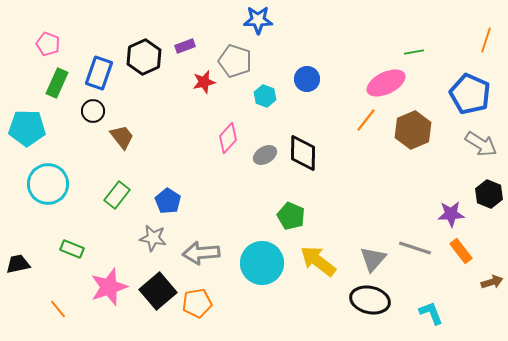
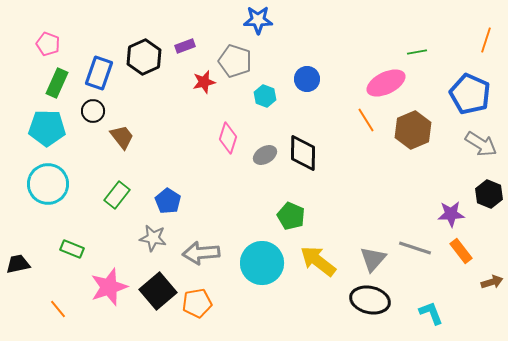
green line at (414, 52): moved 3 px right
orange line at (366, 120): rotated 70 degrees counterclockwise
cyan pentagon at (27, 128): moved 20 px right
pink diamond at (228, 138): rotated 24 degrees counterclockwise
